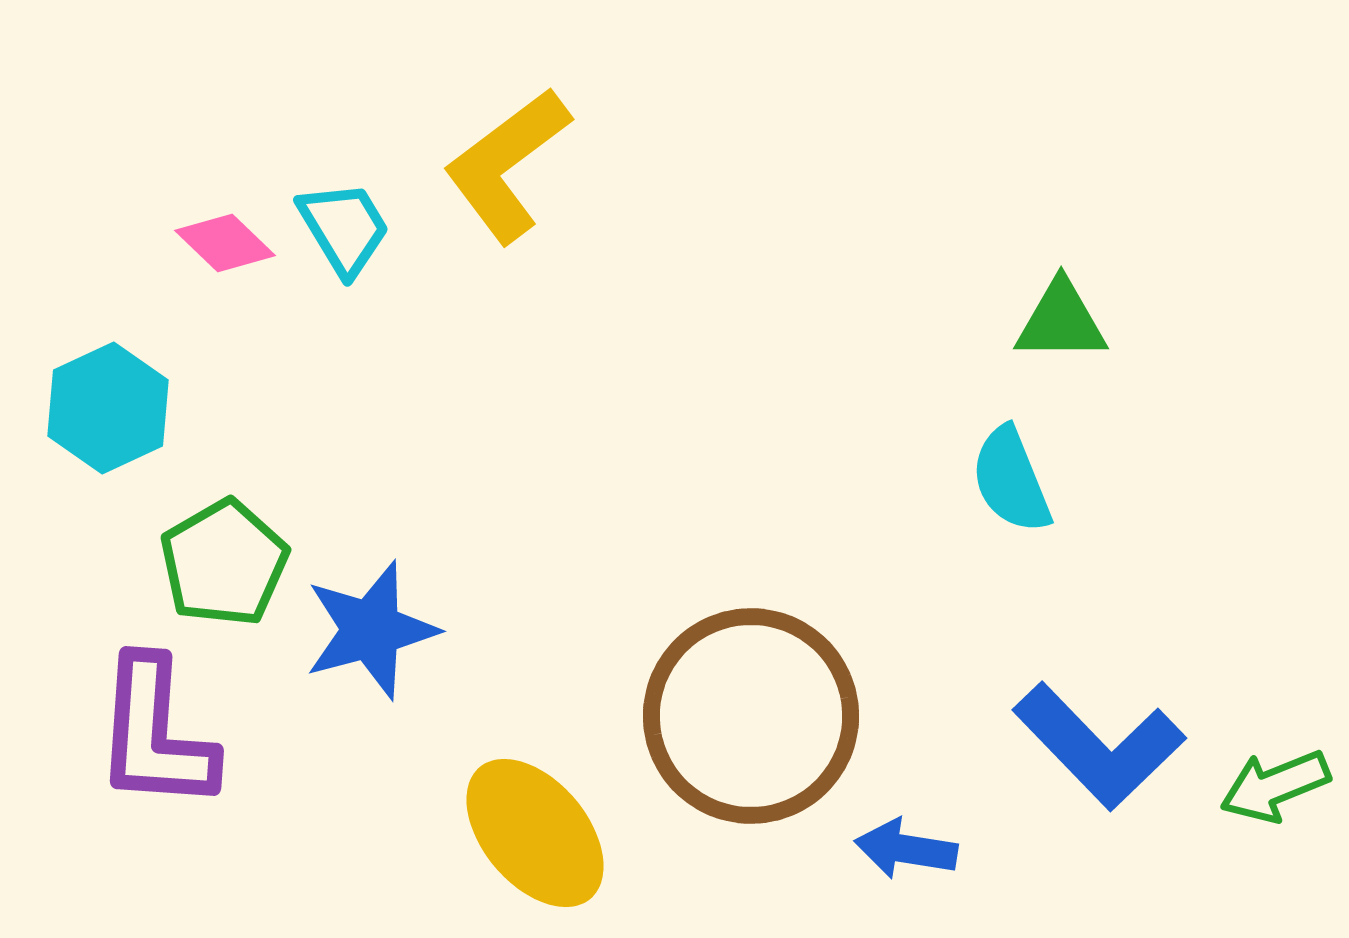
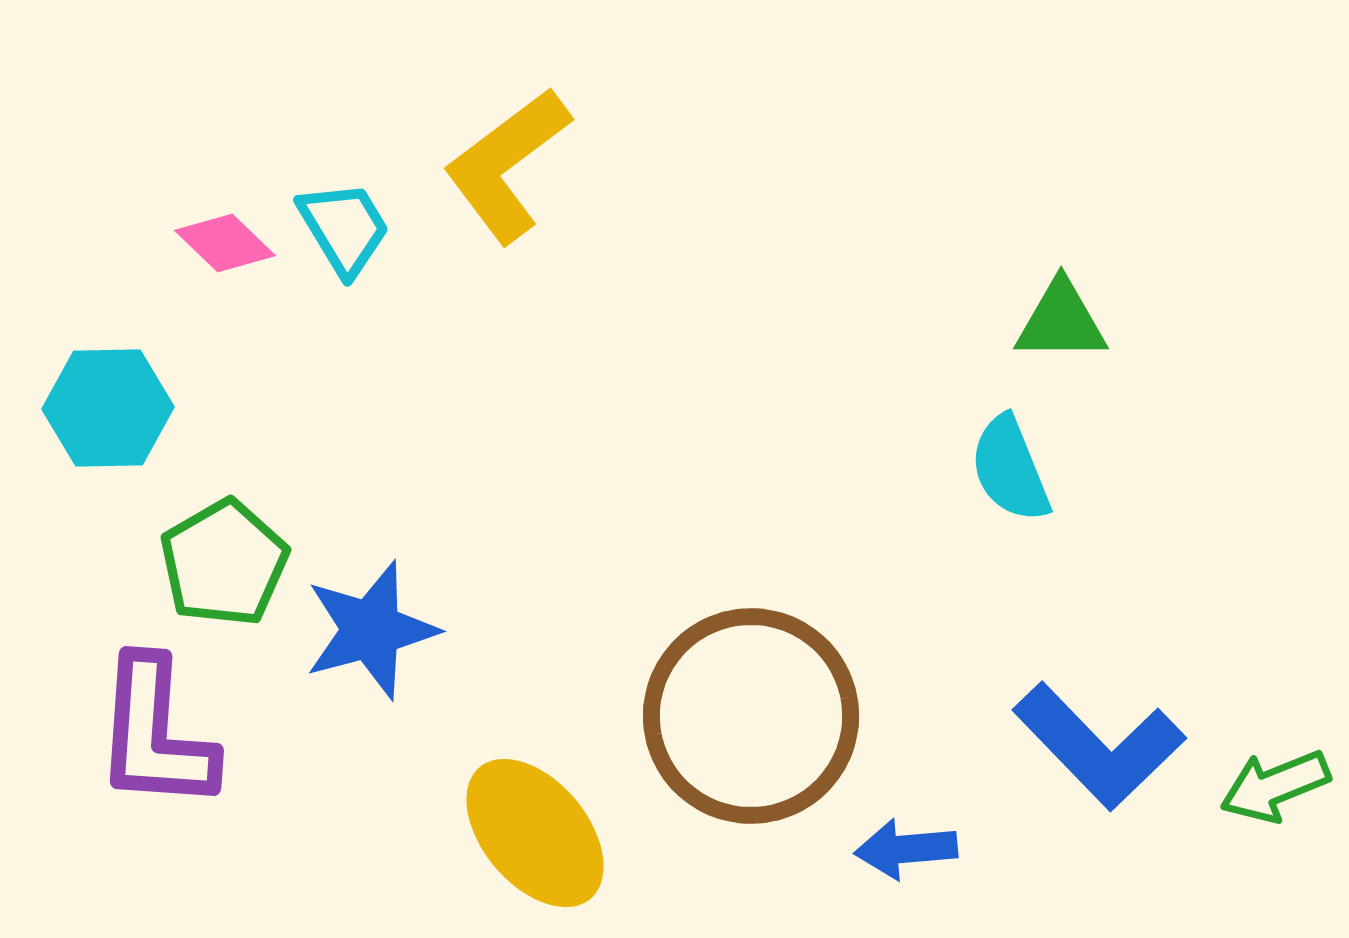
cyan hexagon: rotated 24 degrees clockwise
cyan semicircle: moved 1 px left, 11 px up
blue arrow: rotated 14 degrees counterclockwise
